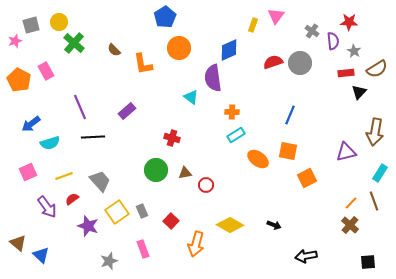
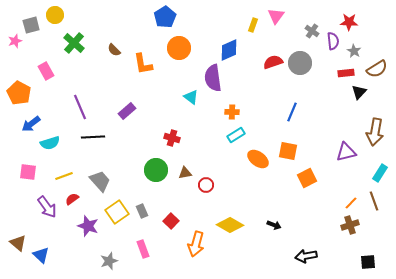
yellow circle at (59, 22): moved 4 px left, 7 px up
orange pentagon at (19, 80): moved 13 px down
blue line at (290, 115): moved 2 px right, 3 px up
pink square at (28, 172): rotated 30 degrees clockwise
brown cross at (350, 225): rotated 30 degrees clockwise
